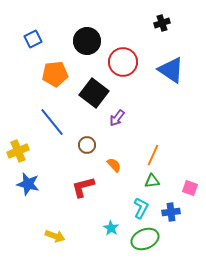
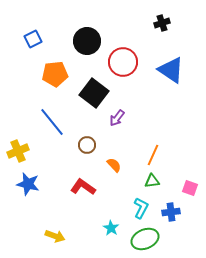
red L-shape: rotated 50 degrees clockwise
